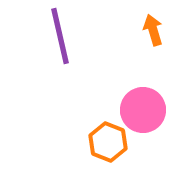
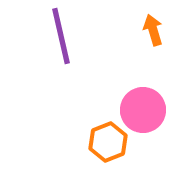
purple line: moved 1 px right
orange hexagon: rotated 18 degrees clockwise
